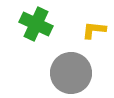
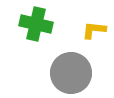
green cross: rotated 12 degrees counterclockwise
